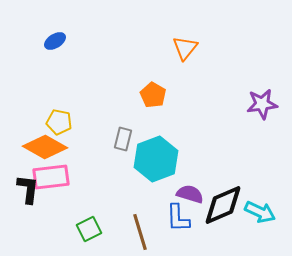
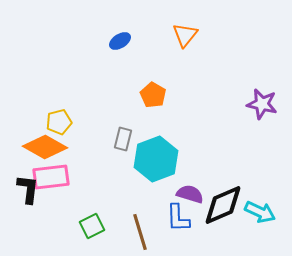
blue ellipse: moved 65 px right
orange triangle: moved 13 px up
purple star: rotated 20 degrees clockwise
yellow pentagon: rotated 25 degrees counterclockwise
green square: moved 3 px right, 3 px up
